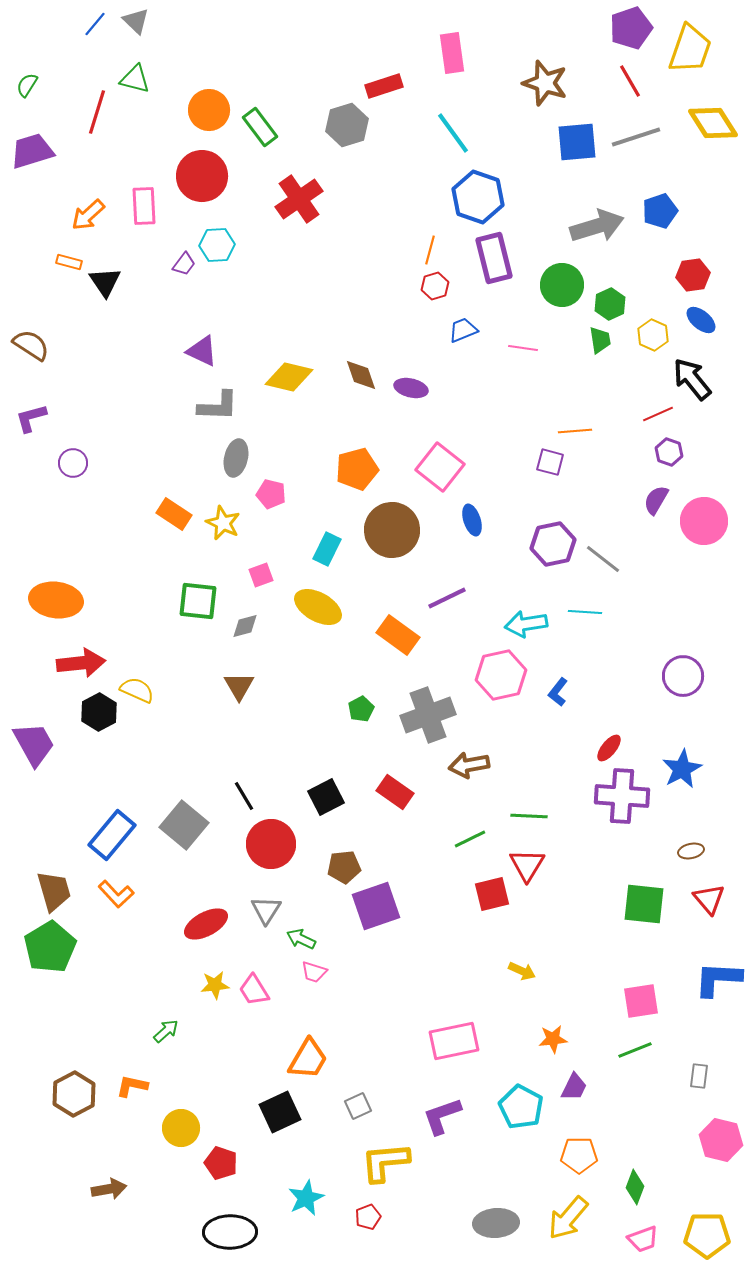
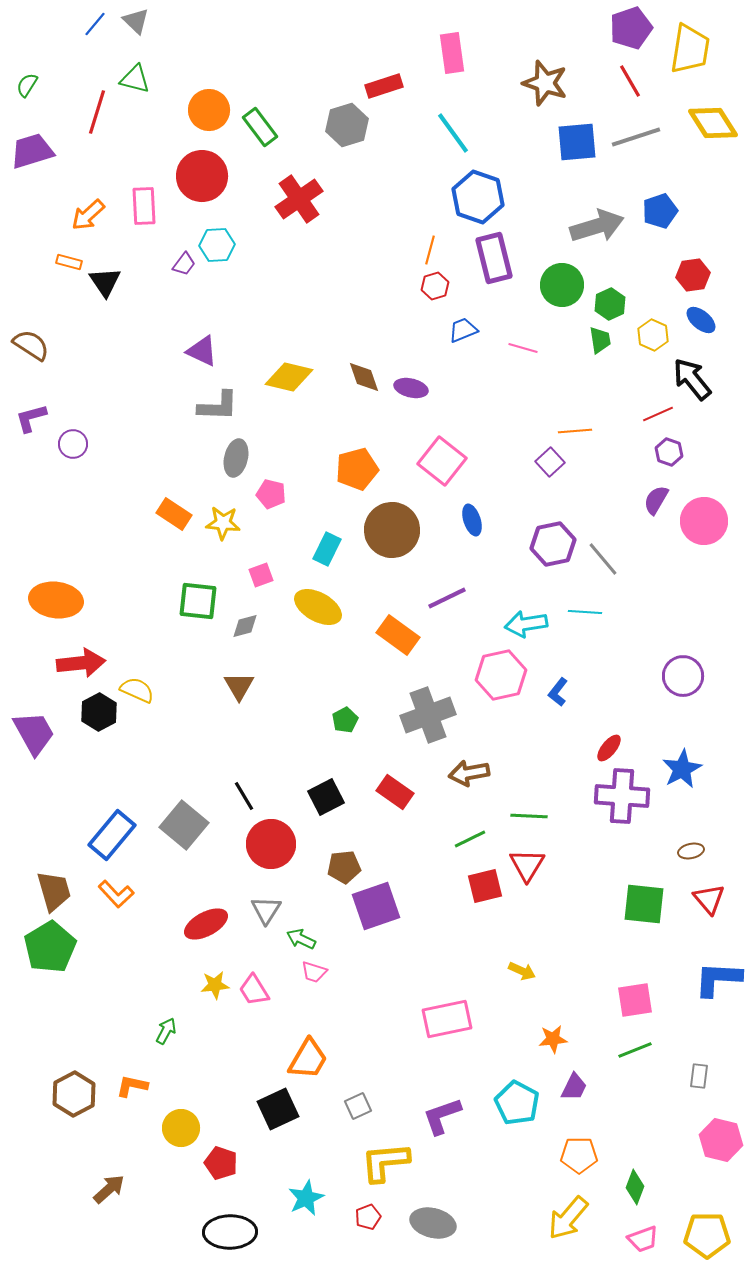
yellow trapezoid at (690, 49): rotated 10 degrees counterclockwise
pink line at (523, 348): rotated 8 degrees clockwise
brown diamond at (361, 375): moved 3 px right, 2 px down
purple square at (550, 462): rotated 32 degrees clockwise
purple circle at (73, 463): moved 19 px up
pink square at (440, 467): moved 2 px right, 6 px up
yellow star at (223, 523): rotated 20 degrees counterclockwise
gray line at (603, 559): rotated 12 degrees clockwise
green pentagon at (361, 709): moved 16 px left, 11 px down
purple trapezoid at (34, 744): moved 11 px up
brown arrow at (469, 765): moved 8 px down
red square at (492, 894): moved 7 px left, 8 px up
pink square at (641, 1001): moved 6 px left, 1 px up
green arrow at (166, 1031): rotated 20 degrees counterclockwise
pink rectangle at (454, 1041): moved 7 px left, 22 px up
cyan pentagon at (521, 1107): moved 4 px left, 4 px up
black square at (280, 1112): moved 2 px left, 3 px up
brown arrow at (109, 1189): rotated 32 degrees counterclockwise
gray ellipse at (496, 1223): moved 63 px left; rotated 18 degrees clockwise
